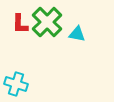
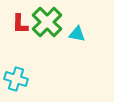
cyan cross: moved 5 px up
